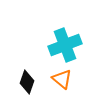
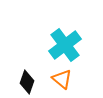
cyan cross: rotated 16 degrees counterclockwise
